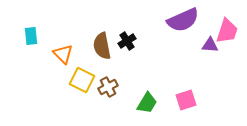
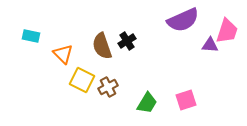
cyan rectangle: rotated 72 degrees counterclockwise
brown semicircle: rotated 8 degrees counterclockwise
